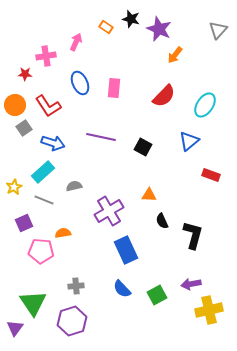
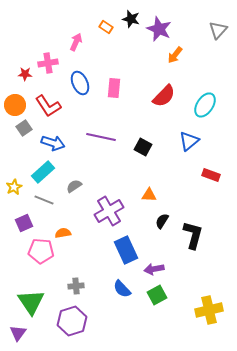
pink cross: moved 2 px right, 7 px down
gray semicircle: rotated 21 degrees counterclockwise
black semicircle: rotated 56 degrees clockwise
purple arrow: moved 37 px left, 15 px up
green triangle: moved 2 px left, 1 px up
purple triangle: moved 3 px right, 5 px down
